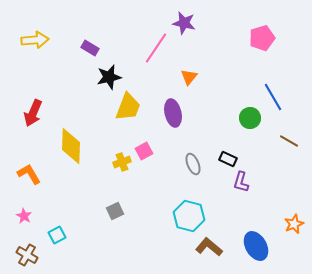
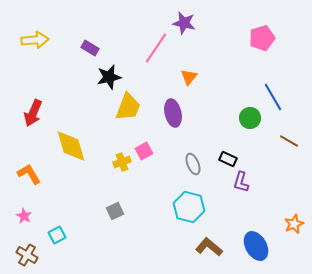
yellow diamond: rotated 18 degrees counterclockwise
cyan hexagon: moved 9 px up
